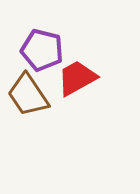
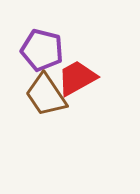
brown trapezoid: moved 18 px right
